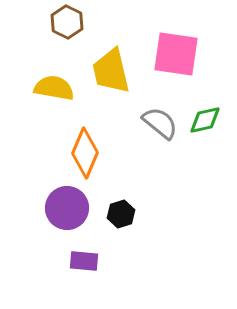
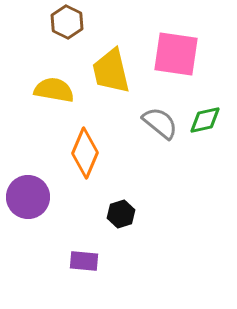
yellow semicircle: moved 2 px down
purple circle: moved 39 px left, 11 px up
